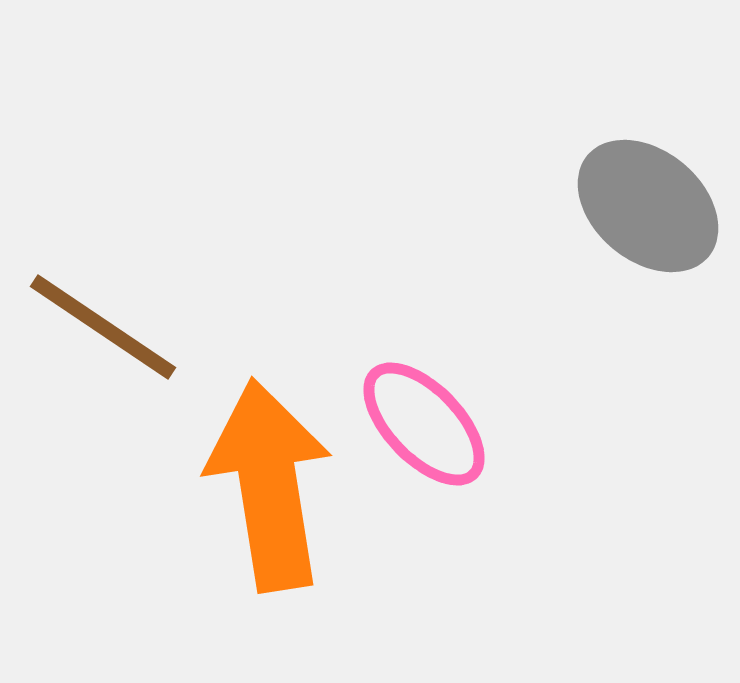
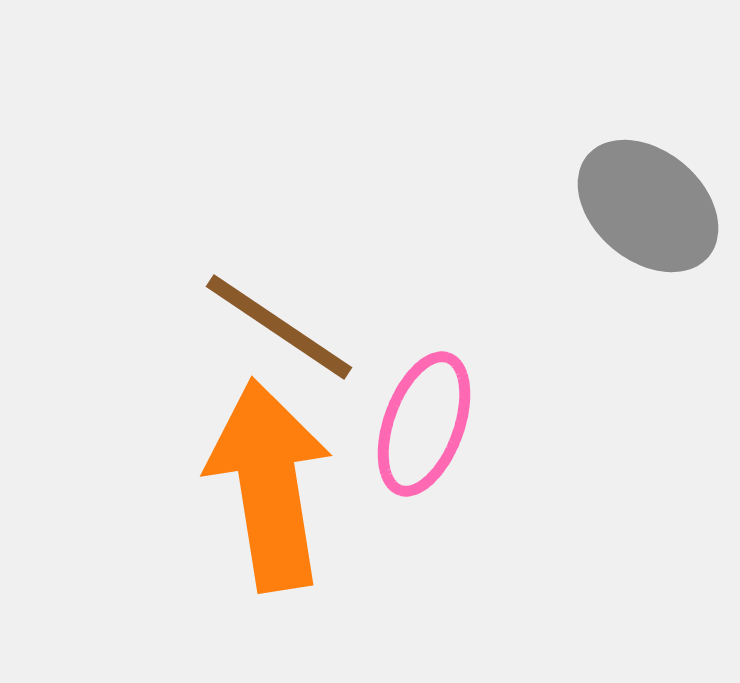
brown line: moved 176 px right
pink ellipse: rotated 64 degrees clockwise
